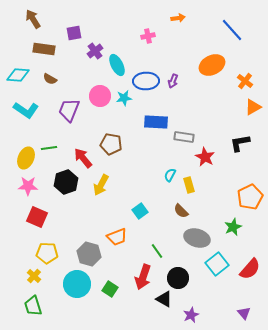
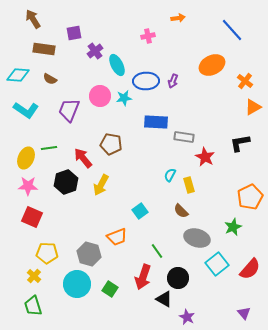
red square at (37, 217): moved 5 px left
purple star at (191, 315): moved 4 px left, 2 px down; rotated 21 degrees counterclockwise
